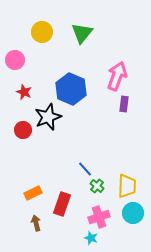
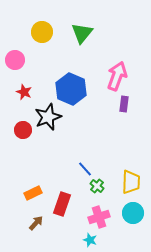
yellow trapezoid: moved 4 px right, 4 px up
brown arrow: rotated 56 degrees clockwise
cyan star: moved 1 px left, 2 px down
